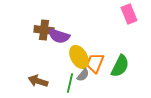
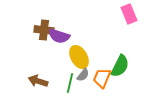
orange trapezoid: moved 7 px right, 15 px down
